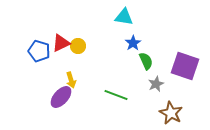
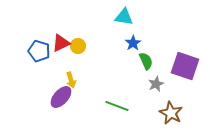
green line: moved 1 px right, 11 px down
